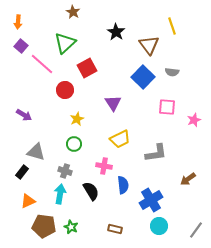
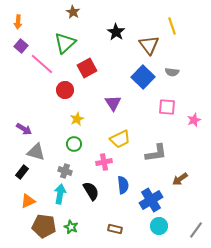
purple arrow: moved 14 px down
pink cross: moved 4 px up; rotated 21 degrees counterclockwise
brown arrow: moved 8 px left
